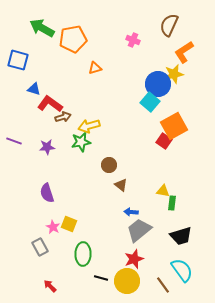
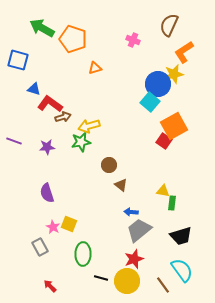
orange pentagon: rotated 28 degrees clockwise
